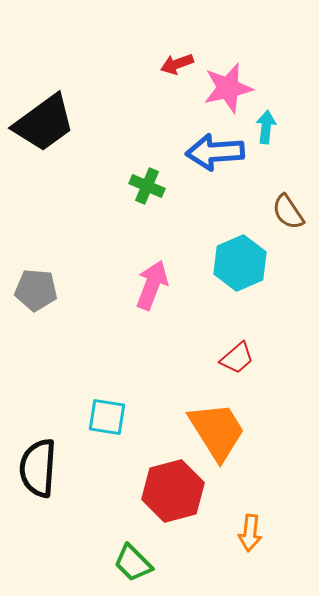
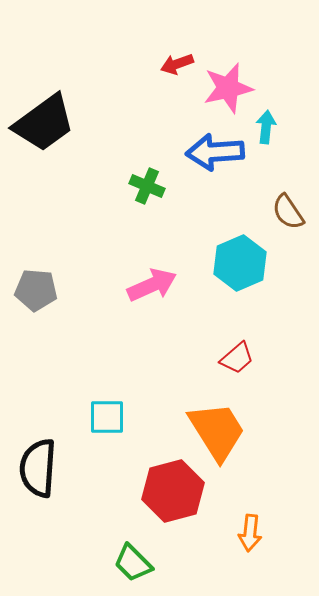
pink arrow: rotated 45 degrees clockwise
cyan square: rotated 9 degrees counterclockwise
